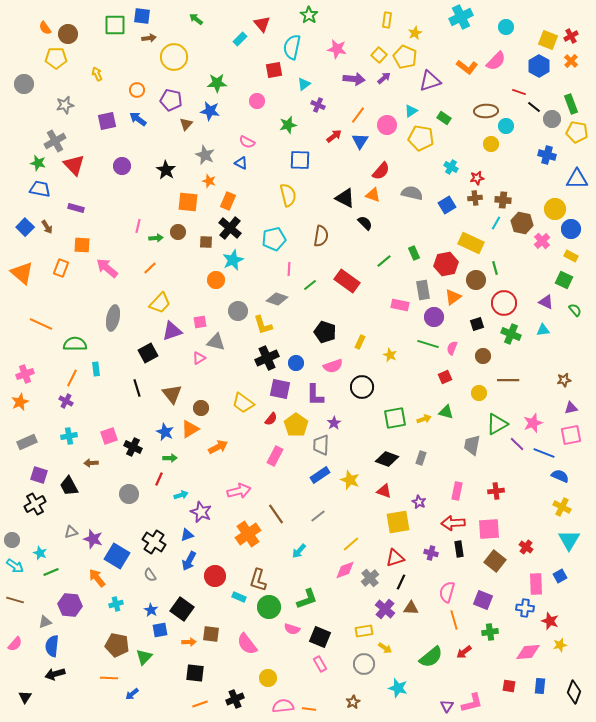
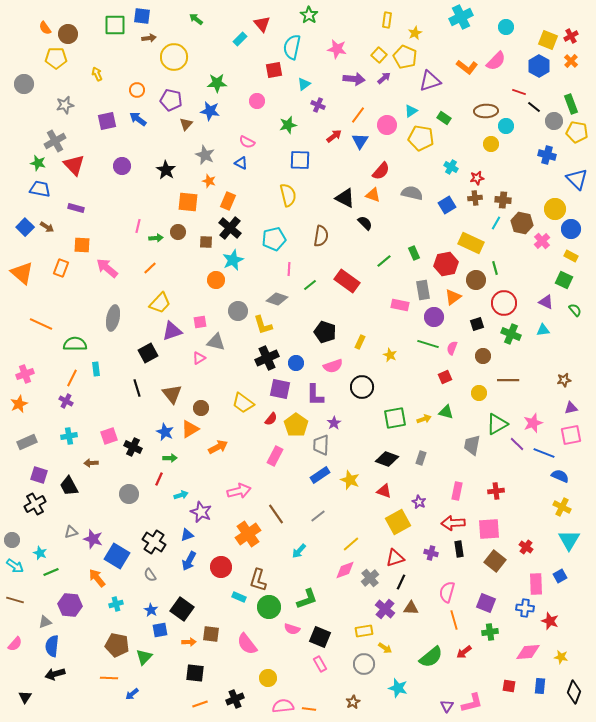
gray circle at (552, 119): moved 2 px right, 2 px down
blue triangle at (577, 179): rotated 45 degrees clockwise
brown arrow at (47, 227): rotated 24 degrees counterclockwise
orange star at (20, 402): moved 1 px left, 2 px down
yellow square at (398, 522): rotated 20 degrees counterclockwise
red circle at (215, 576): moved 6 px right, 9 px up
purple square at (483, 600): moved 3 px right, 3 px down
yellow star at (560, 645): moved 1 px right, 12 px down; rotated 24 degrees clockwise
